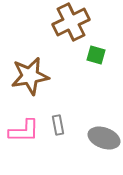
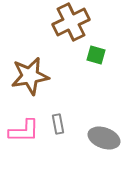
gray rectangle: moved 1 px up
